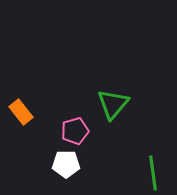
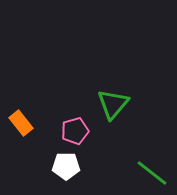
orange rectangle: moved 11 px down
white pentagon: moved 2 px down
green line: moved 1 px left; rotated 44 degrees counterclockwise
